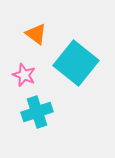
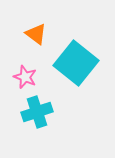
pink star: moved 1 px right, 2 px down
